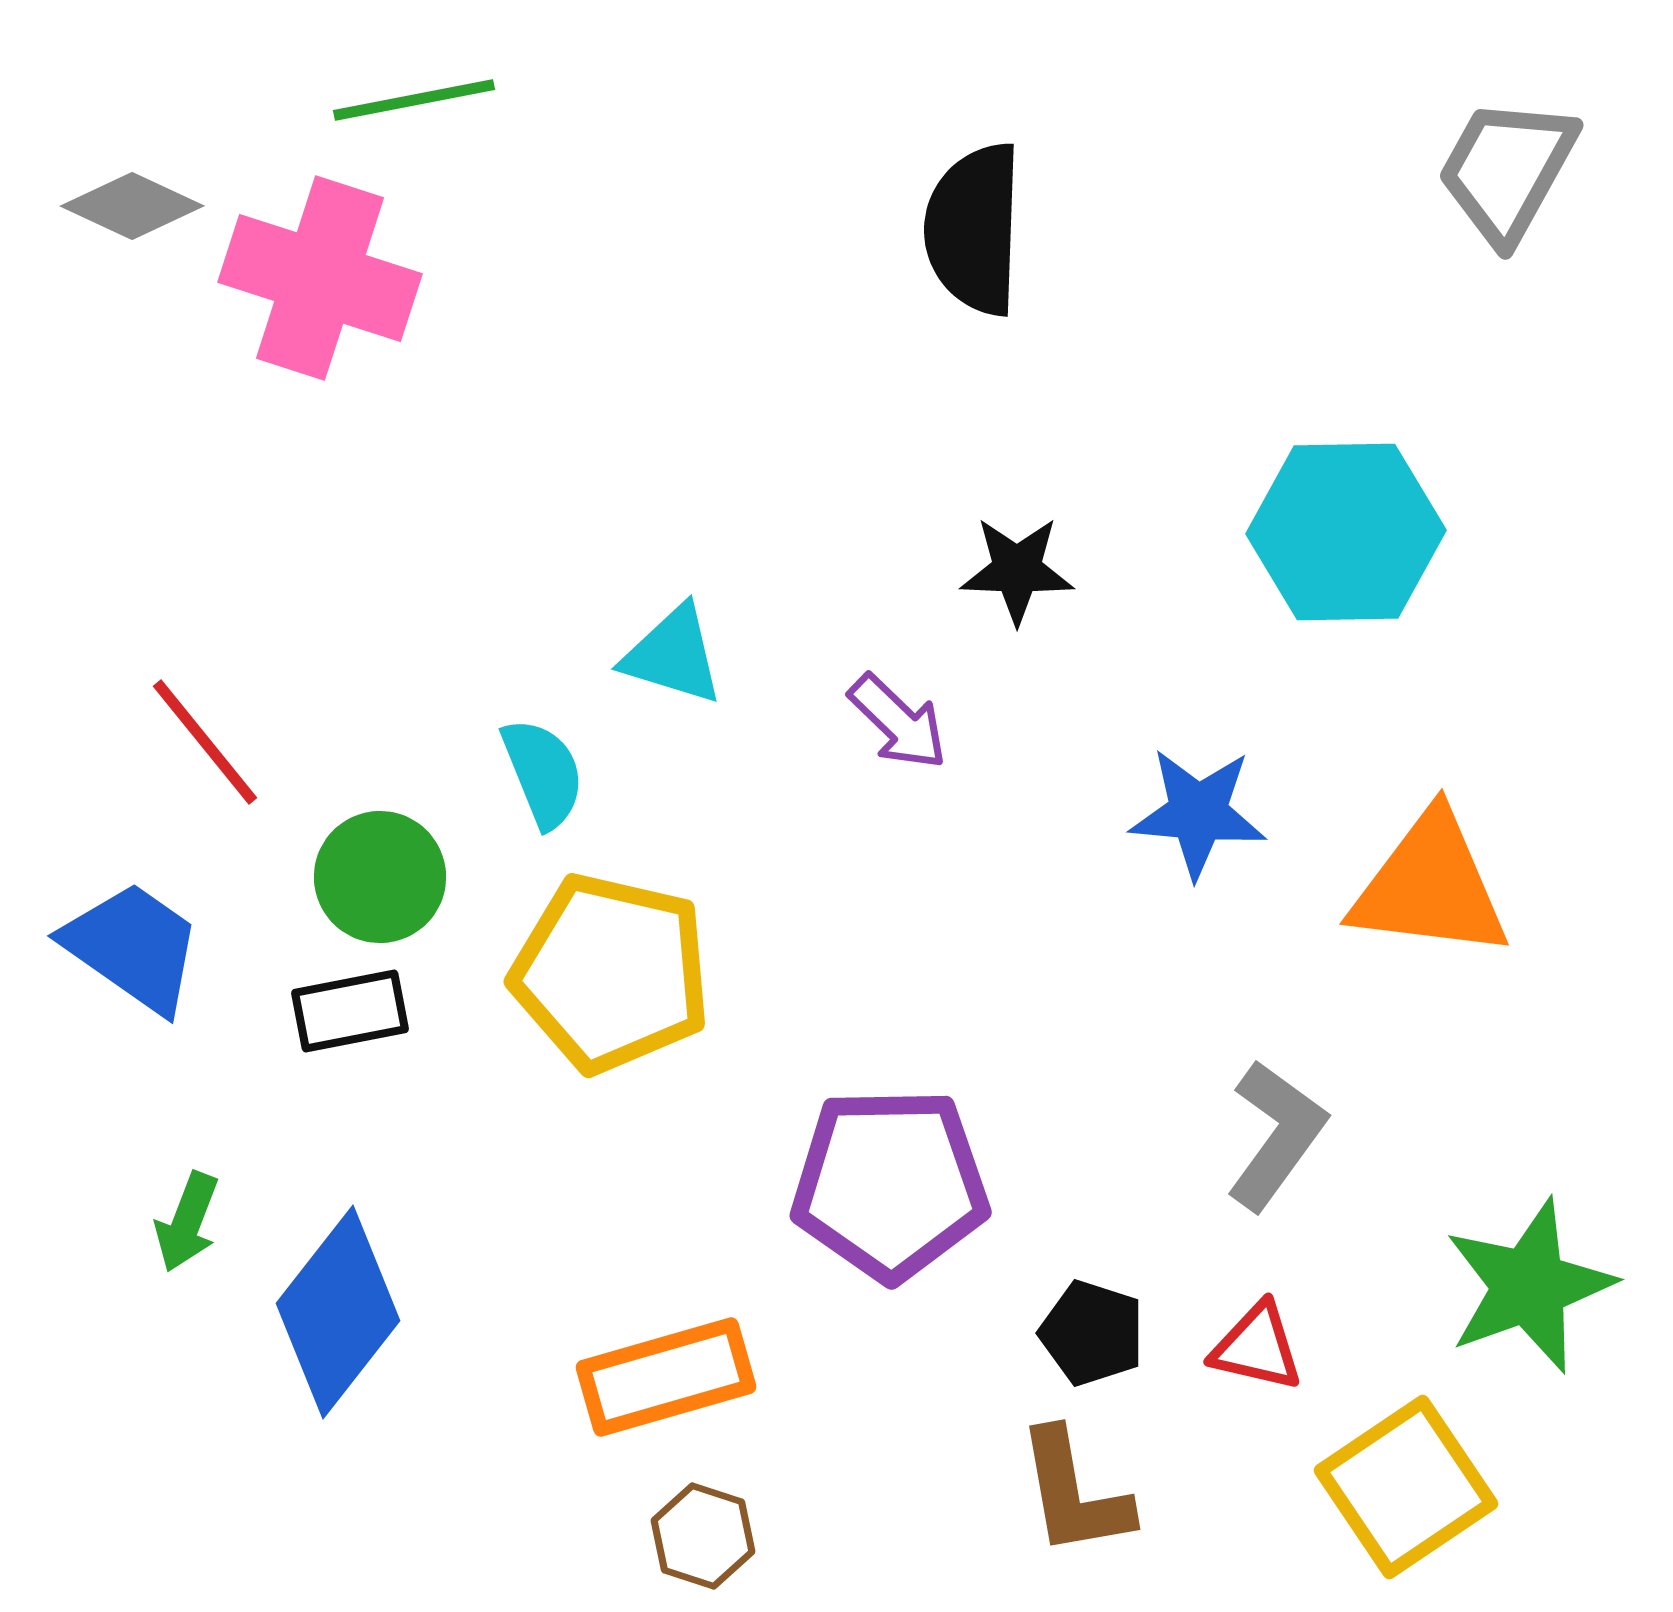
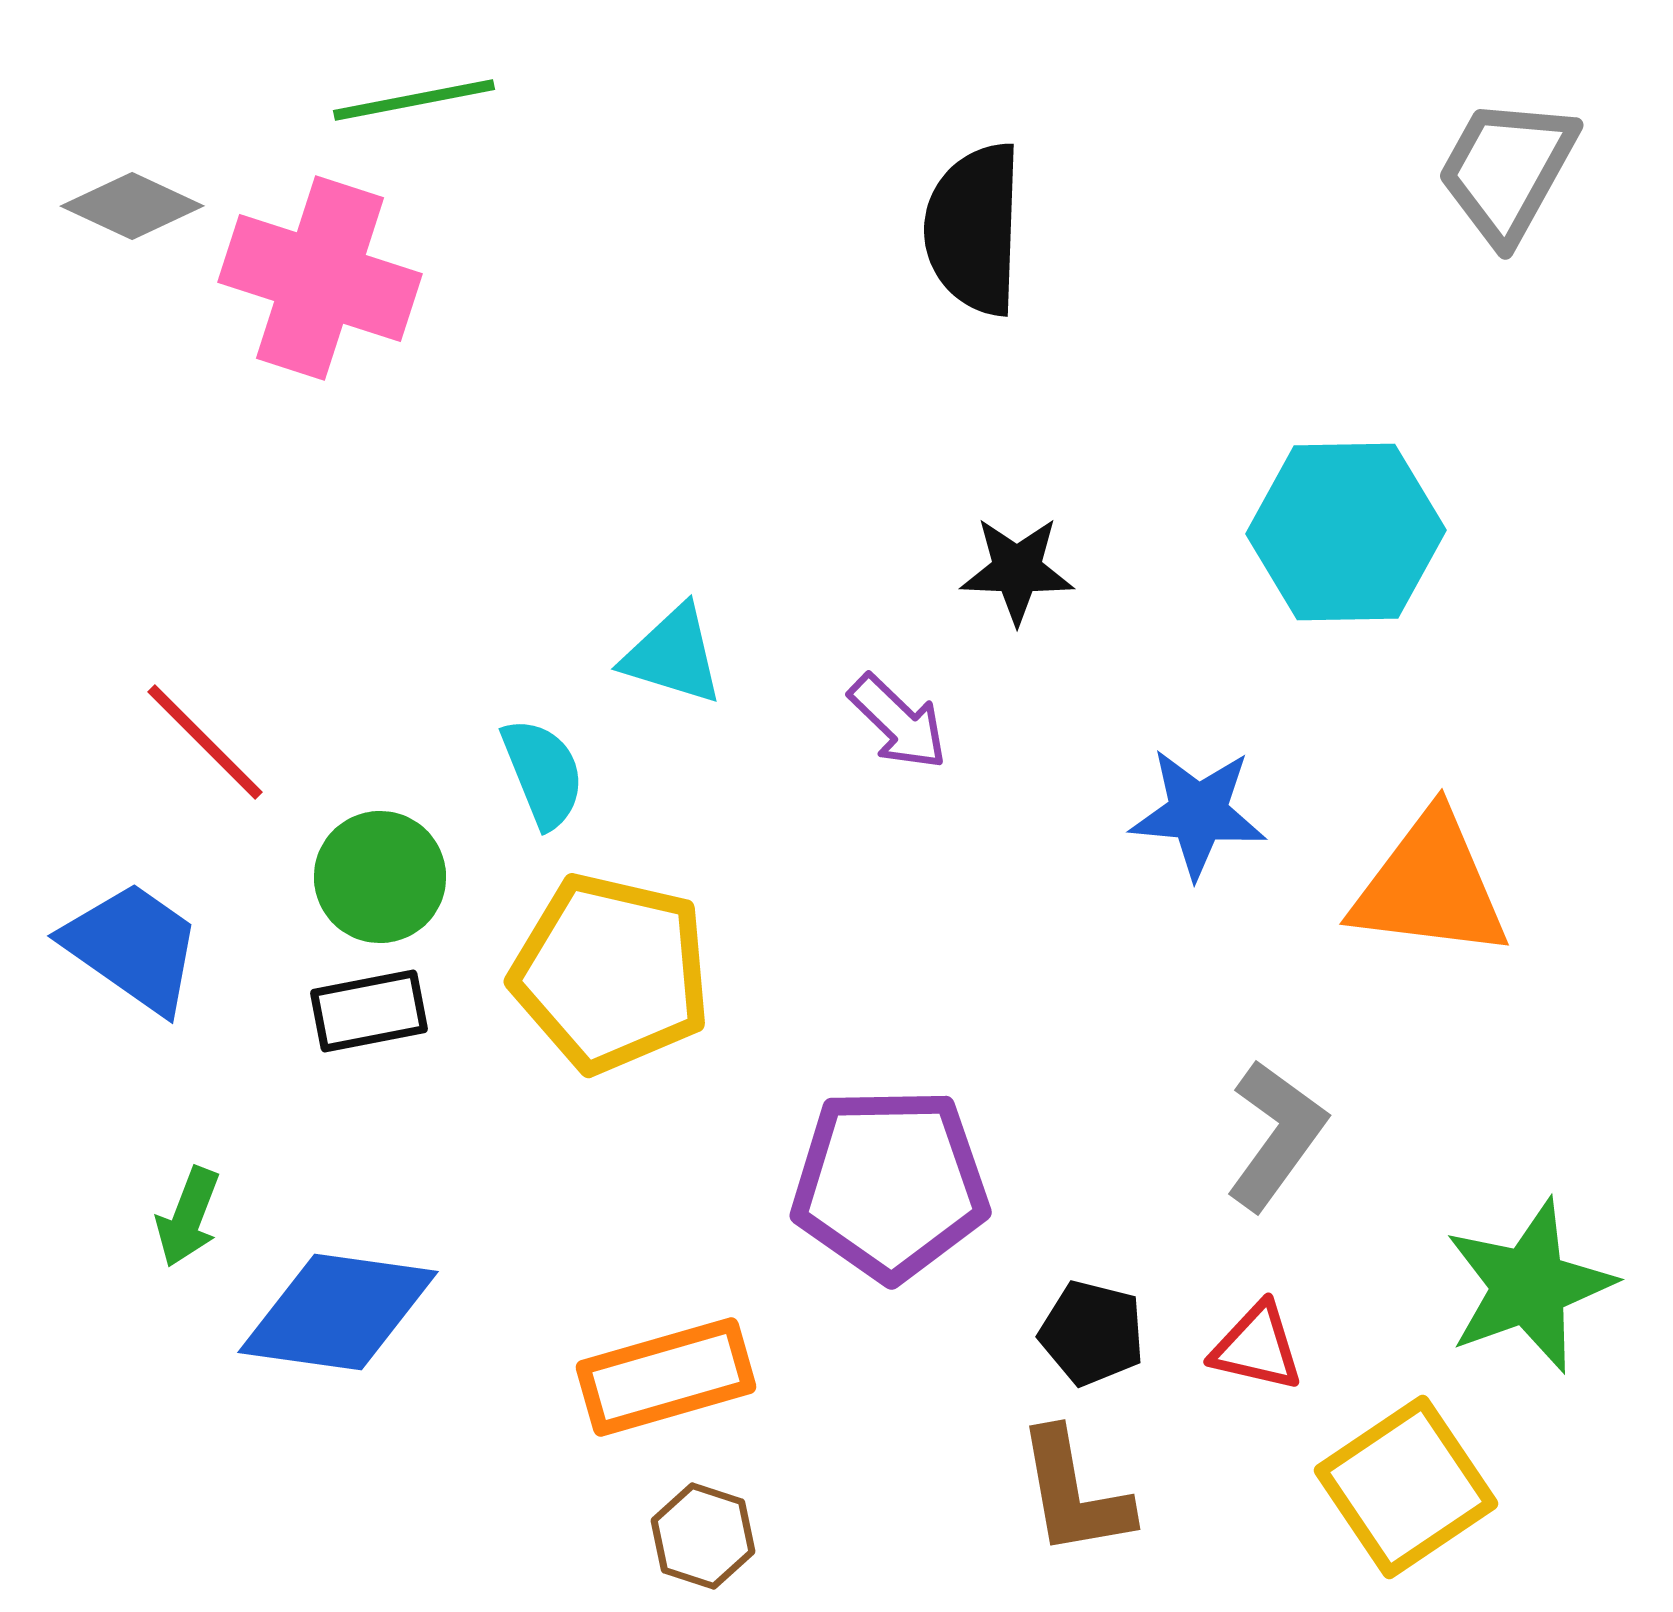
red line: rotated 6 degrees counterclockwise
black rectangle: moved 19 px right
green arrow: moved 1 px right, 5 px up
blue diamond: rotated 60 degrees clockwise
black pentagon: rotated 4 degrees counterclockwise
